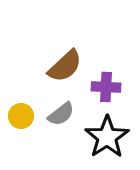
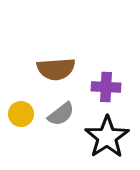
brown semicircle: moved 9 px left, 3 px down; rotated 39 degrees clockwise
yellow circle: moved 2 px up
